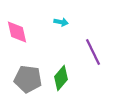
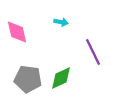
green diamond: rotated 25 degrees clockwise
